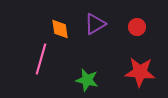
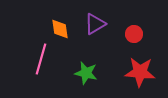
red circle: moved 3 px left, 7 px down
green star: moved 1 px left, 7 px up
